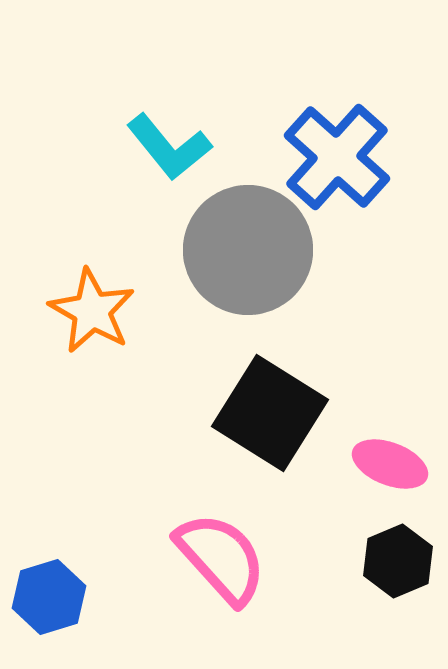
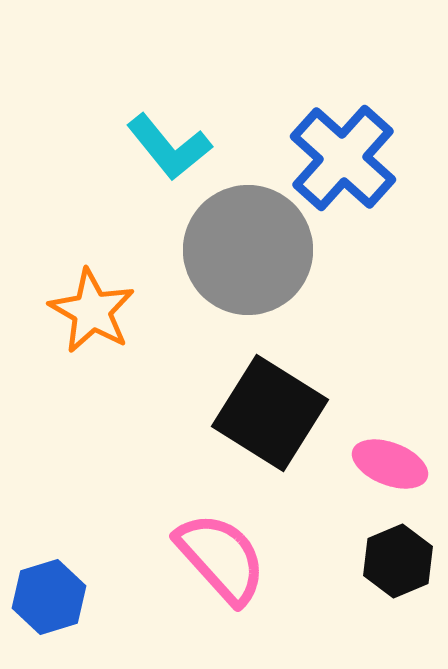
blue cross: moved 6 px right, 1 px down
